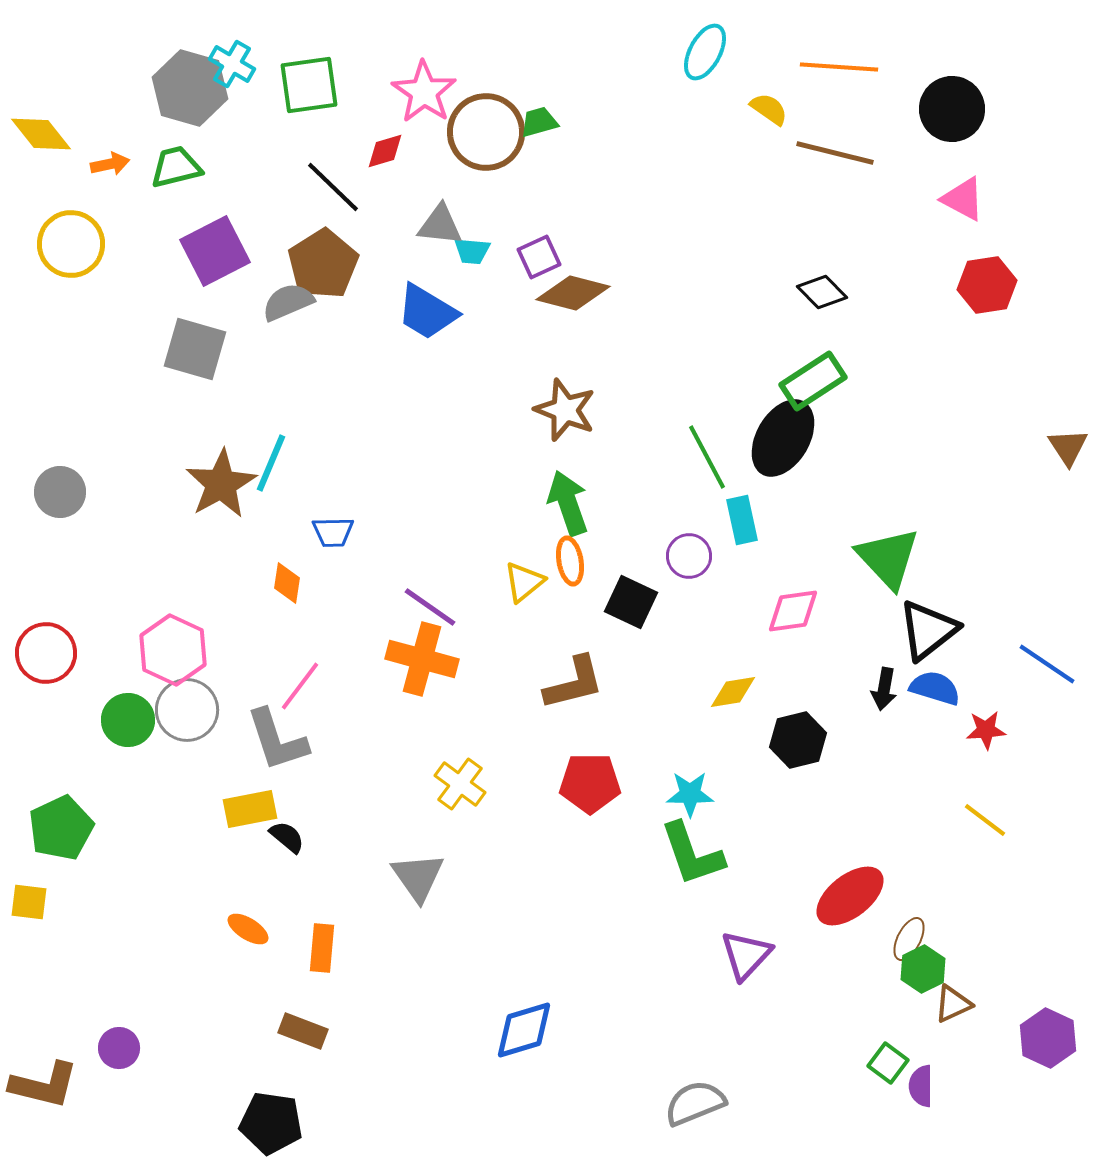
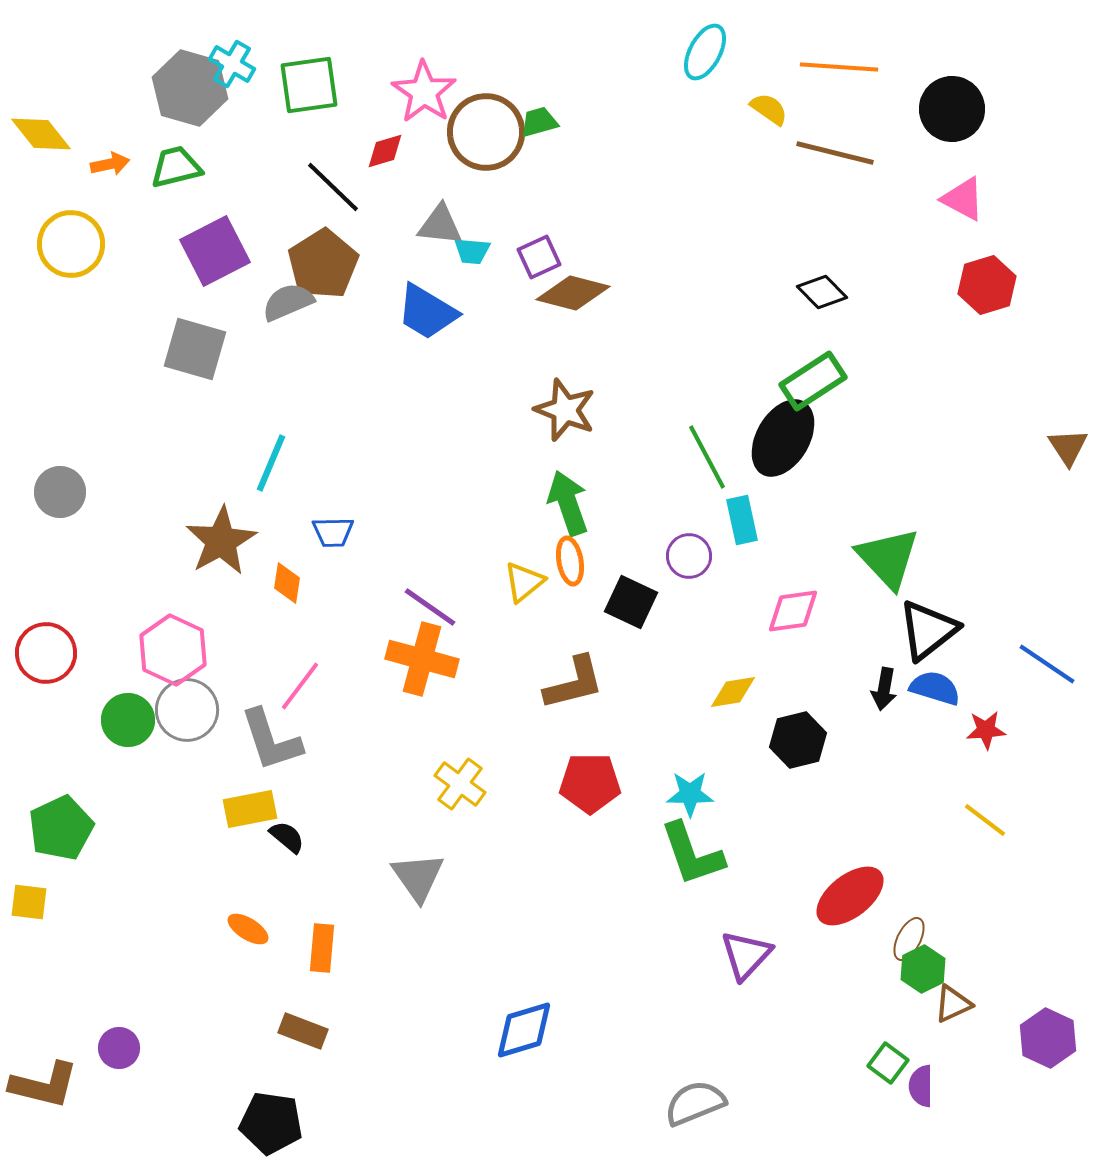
red hexagon at (987, 285): rotated 8 degrees counterclockwise
brown star at (221, 484): moved 57 px down
gray L-shape at (277, 740): moved 6 px left
